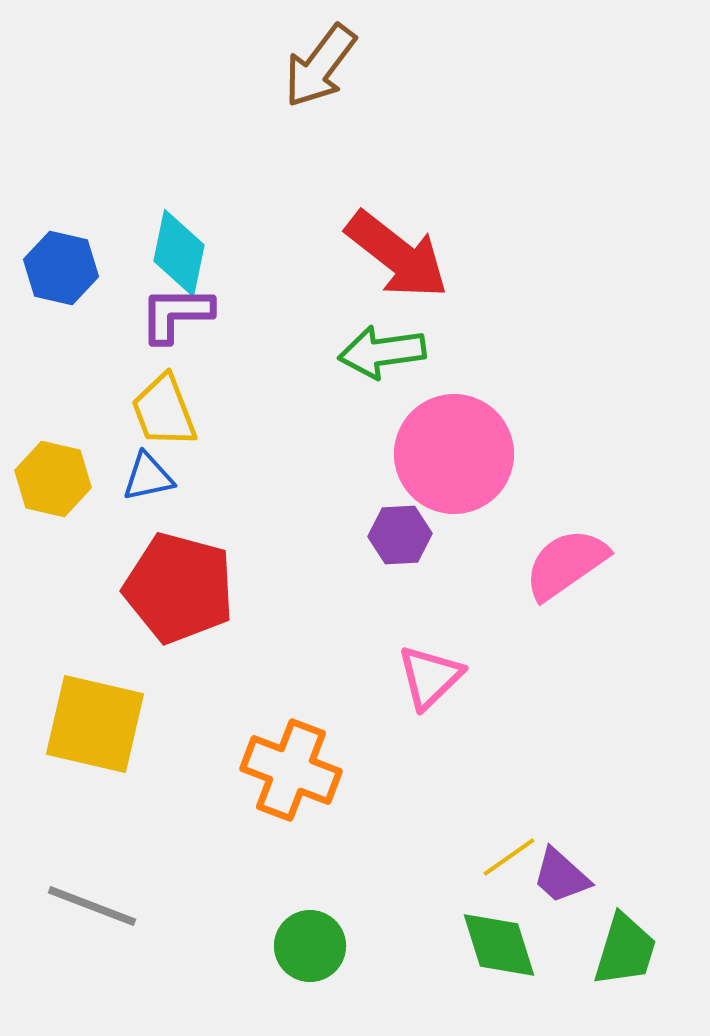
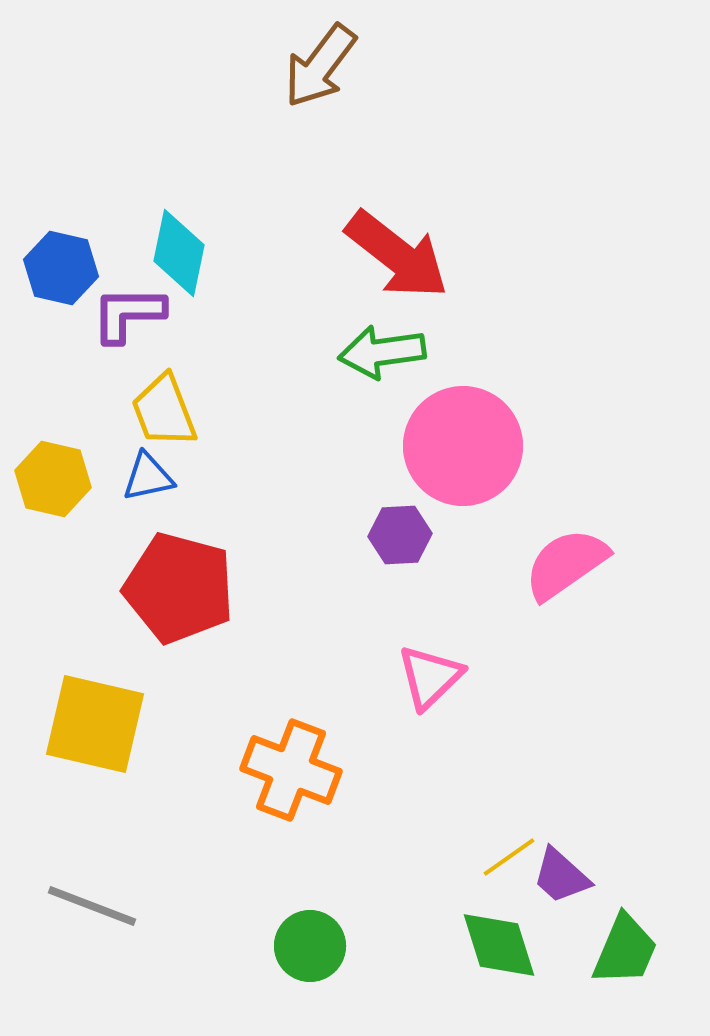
purple L-shape: moved 48 px left
pink circle: moved 9 px right, 8 px up
green trapezoid: rotated 6 degrees clockwise
